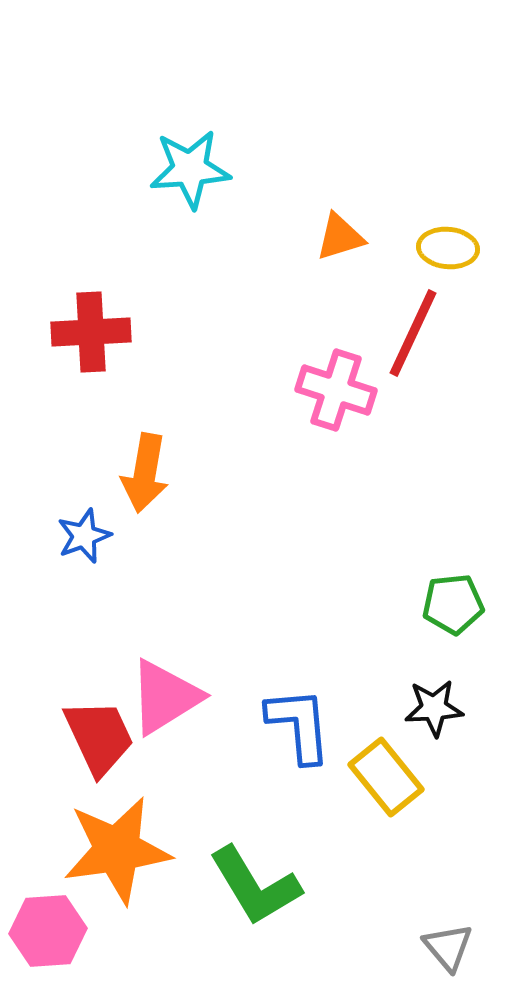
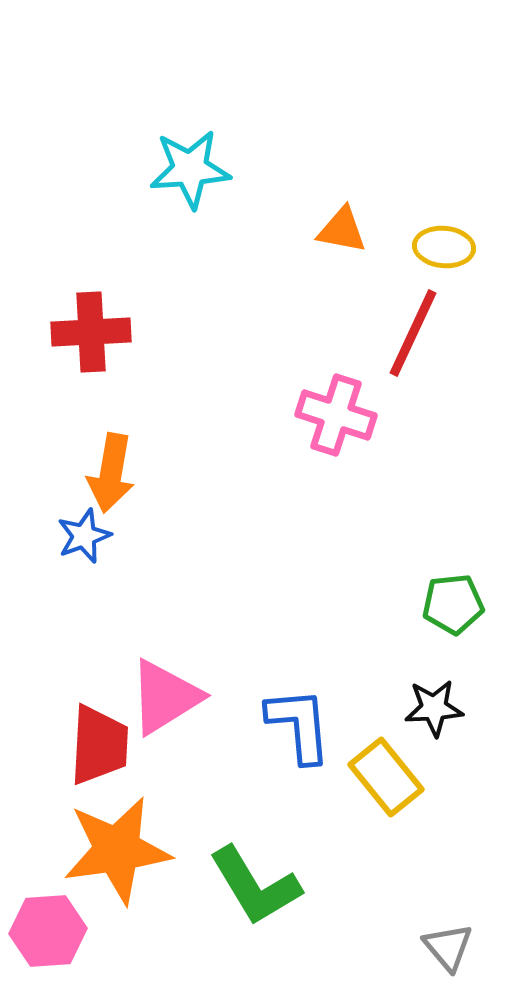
orange triangle: moved 2 px right, 7 px up; rotated 28 degrees clockwise
yellow ellipse: moved 4 px left, 1 px up
pink cross: moved 25 px down
orange arrow: moved 34 px left
red trapezoid: moved 8 px down; rotated 28 degrees clockwise
